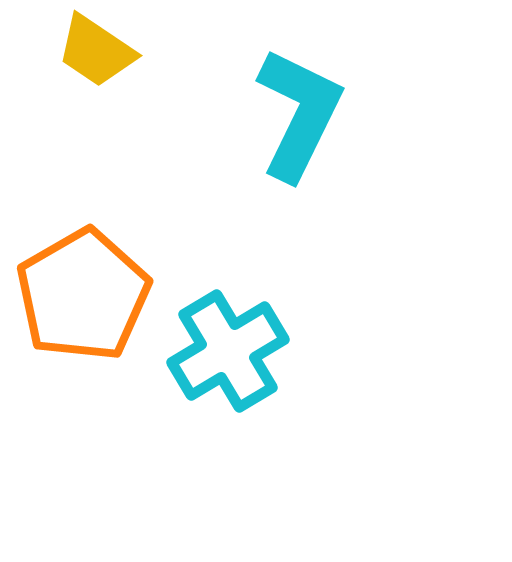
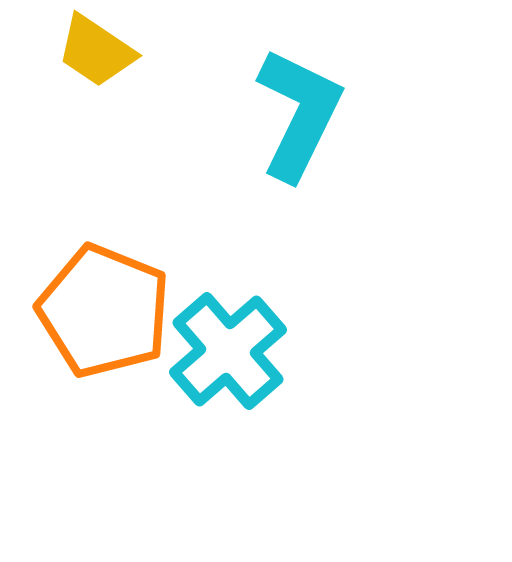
orange pentagon: moved 21 px right, 16 px down; rotated 20 degrees counterclockwise
cyan cross: rotated 10 degrees counterclockwise
